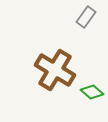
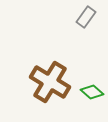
brown cross: moved 5 px left, 12 px down
